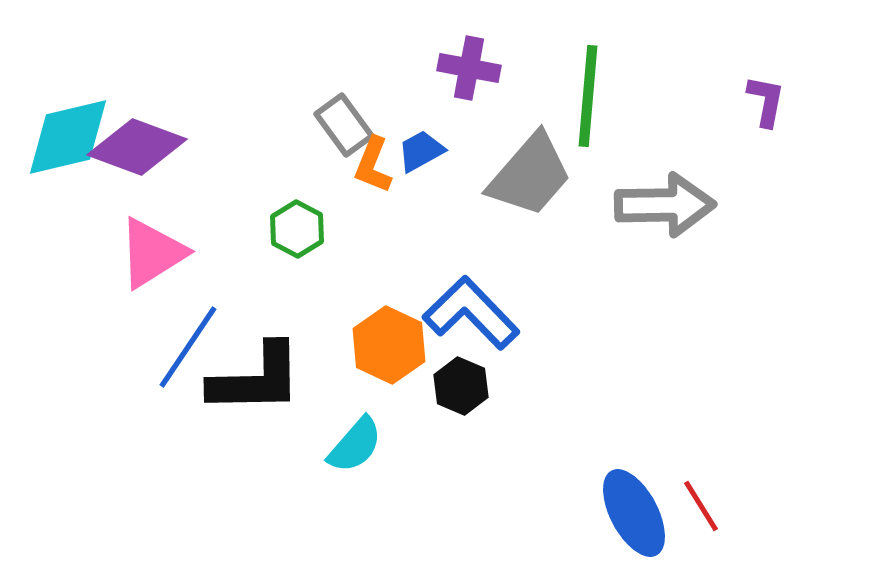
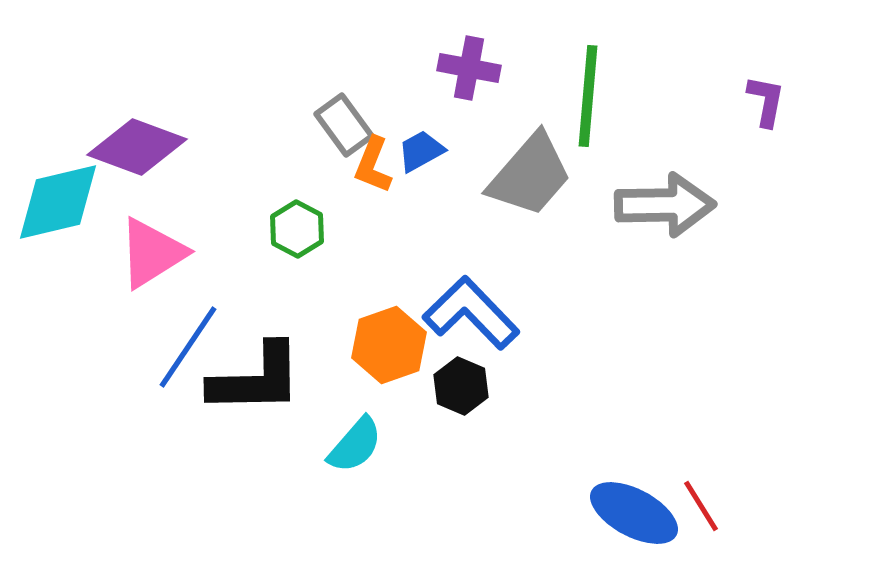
cyan diamond: moved 10 px left, 65 px down
orange hexagon: rotated 16 degrees clockwise
blue ellipse: rotated 34 degrees counterclockwise
